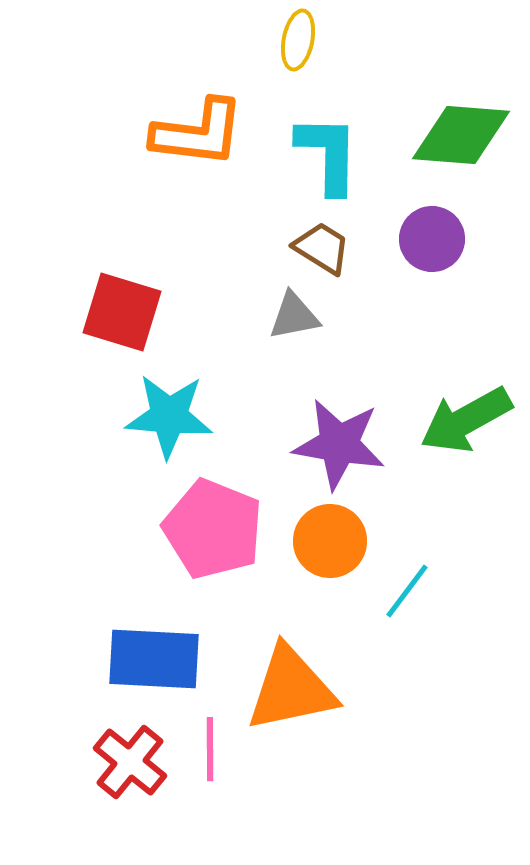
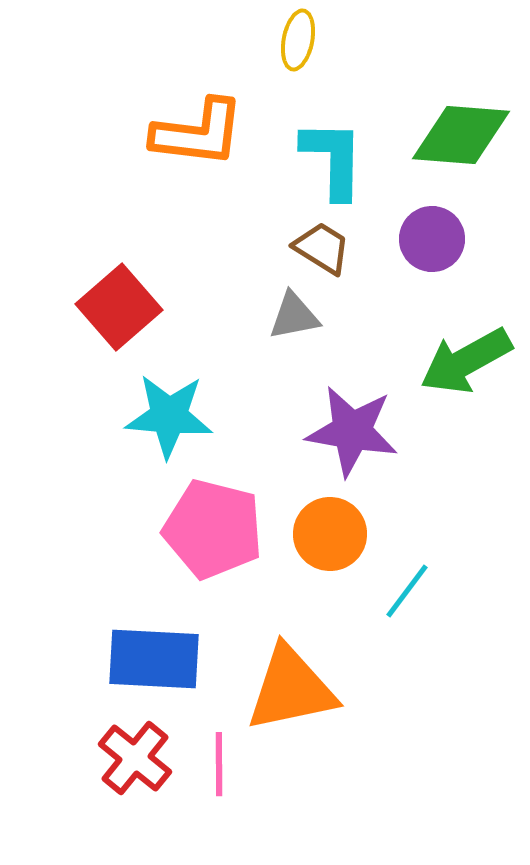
cyan L-shape: moved 5 px right, 5 px down
red square: moved 3 px left, 5 px up; rotated 32 degrees clockwise
green arrow: moved 59 px up
purple star: moved 13 px right, 13 px up
pink pentagon: rotated 8 degrees counterclockwise
orange circle: moved 7 px up
pink line: moved 9 px right, 15 px down
red cross: moved 5 px right, 4 px up
